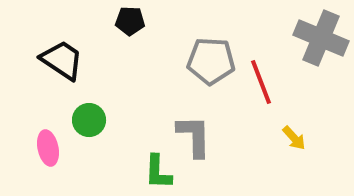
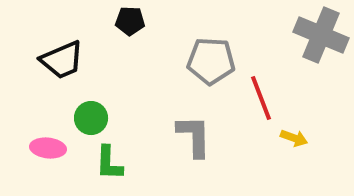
gray cross: moved 3 px up
black trapezoid: rotated 123 degrees clockwise
red line: moved 16 px down
green circle: moved 2 px right, 2 px up
yellow arrow: rotated 28 degrees counterclockwise
pink ellipse: rotated 72 degrees counterclockwise
green L-shape: moved 49 px left, 9 px up
